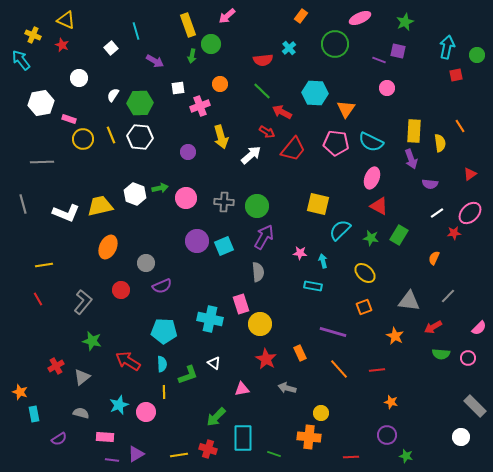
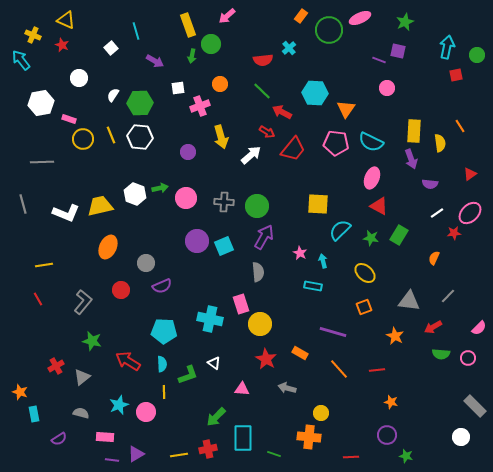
green circle at (335, 44): moved 6 px left, 14 px up
yellow square at (318, 204): rotated 10 degrees counterclockwise
pink star at (300, 253): rotated 24 degrees clockwise
orange rectangle at (300, 353): rotated 35 degrees counterclockwise
pink triangle at (242, 389): rotated 14 degrees clockwise
red cross at (208, 449): rotated 30 degrees counterclockwise
